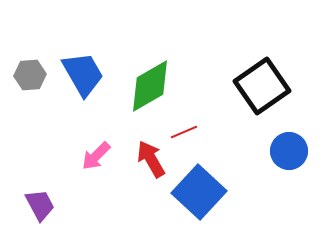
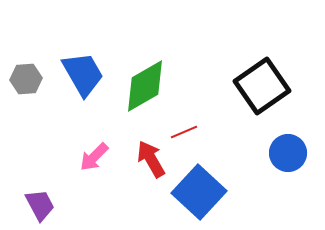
gray hexagon: moved 4 px left, 4 px down
green diamond: moved 5 px left
blue circle: moved 1 px left, 2 px down
pink arrow: moved 2 px left, 1 px down
